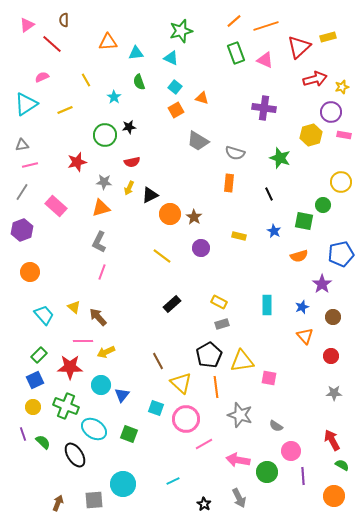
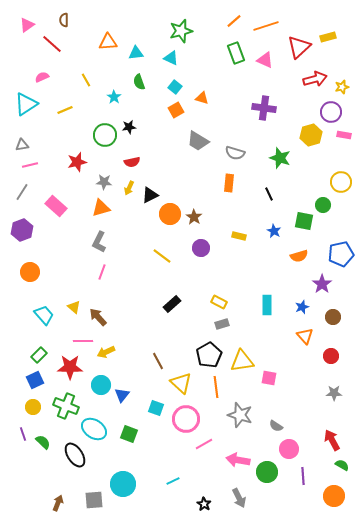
pink circle at (291, 451): moved 2 px left, 2 px up
